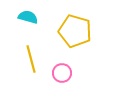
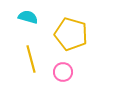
yellow pentagon: moved 4 px left, 3 px down
pink circle: moved 1 px right, 1 px up
